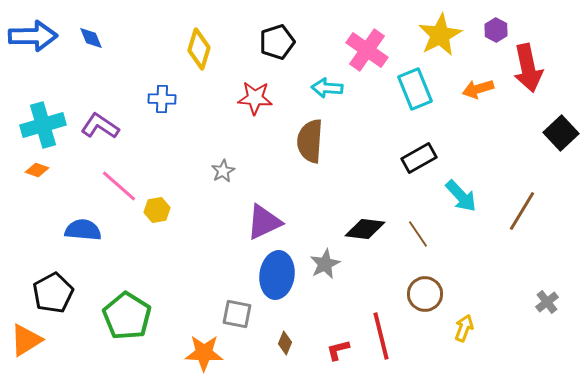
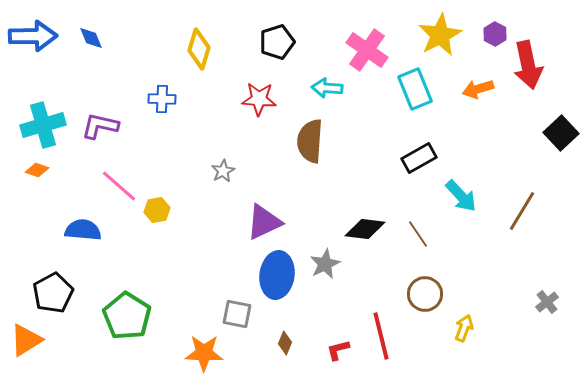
purple hexagon at (496, 30): moved 1 px left, 4 px down
red arrow at (528, 68): moved 3 px up
red star at (255, 98): moved 4 px right, 1 px down
purple L-shape at (100, 126): rotated 21 degrees counterclockwise
